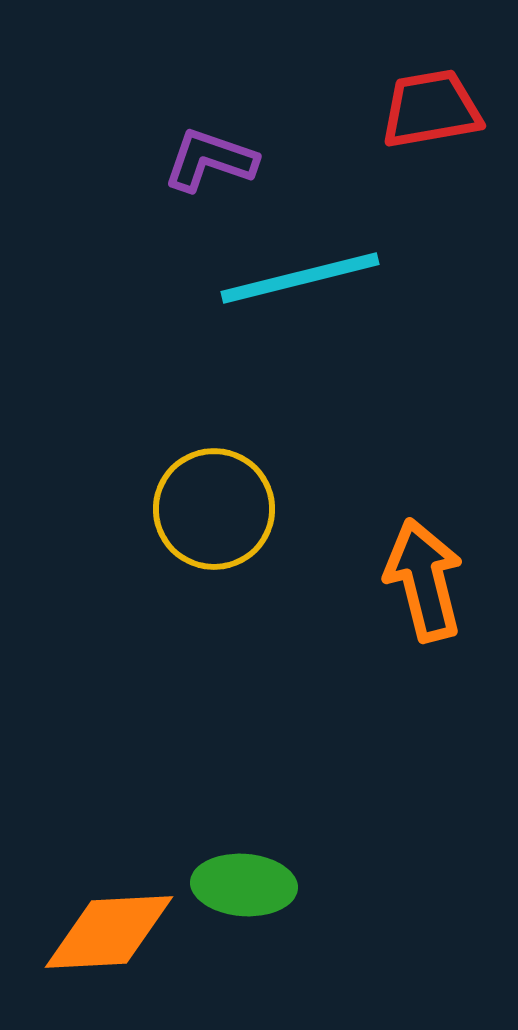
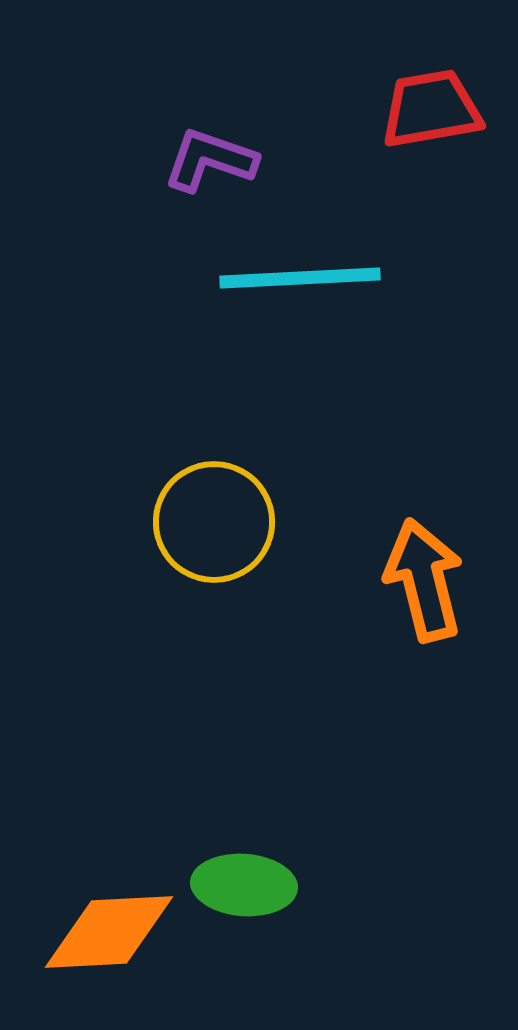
cyan line: rotated 11 degrees clockwise
yellow circle: moved 13 px down
